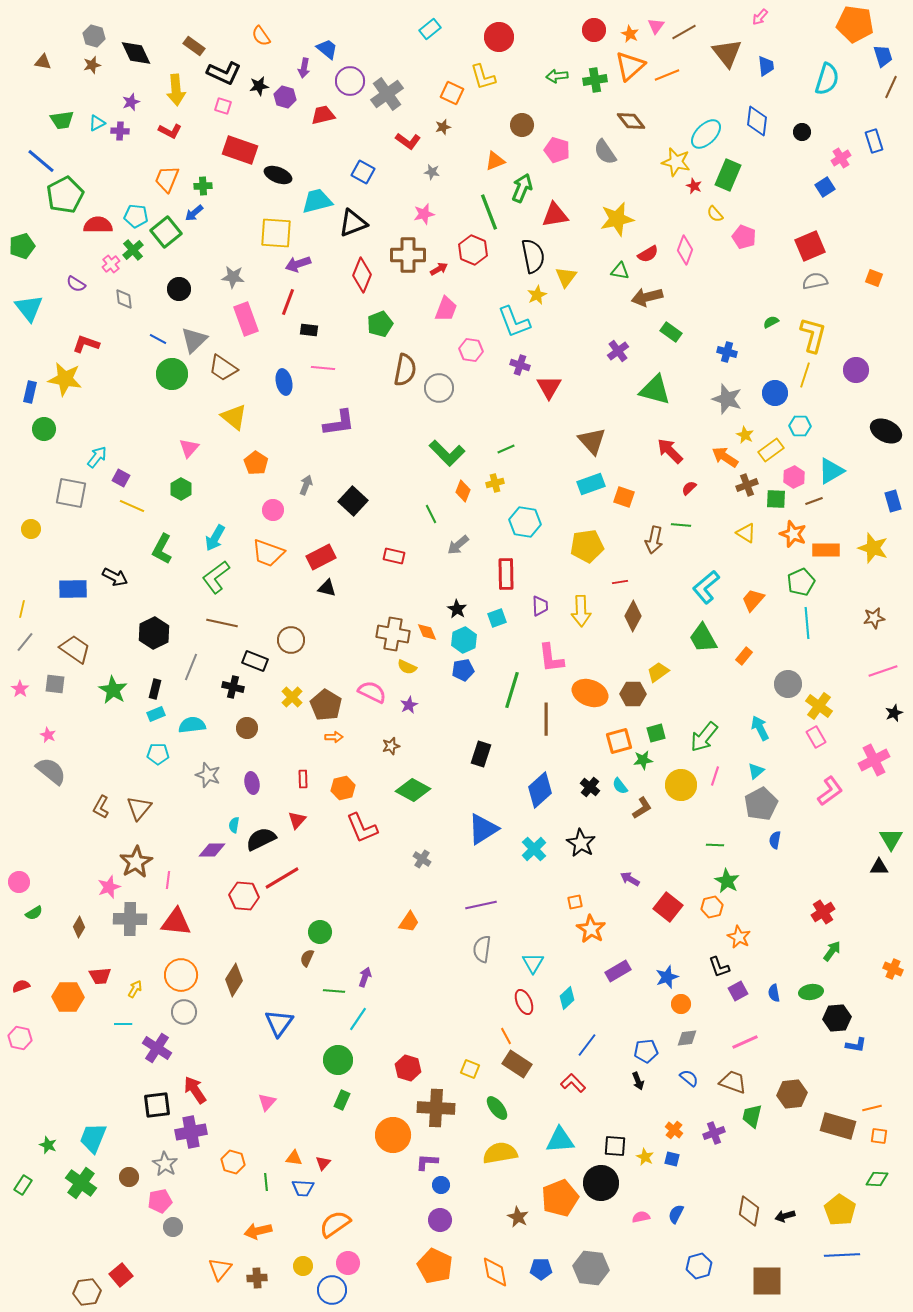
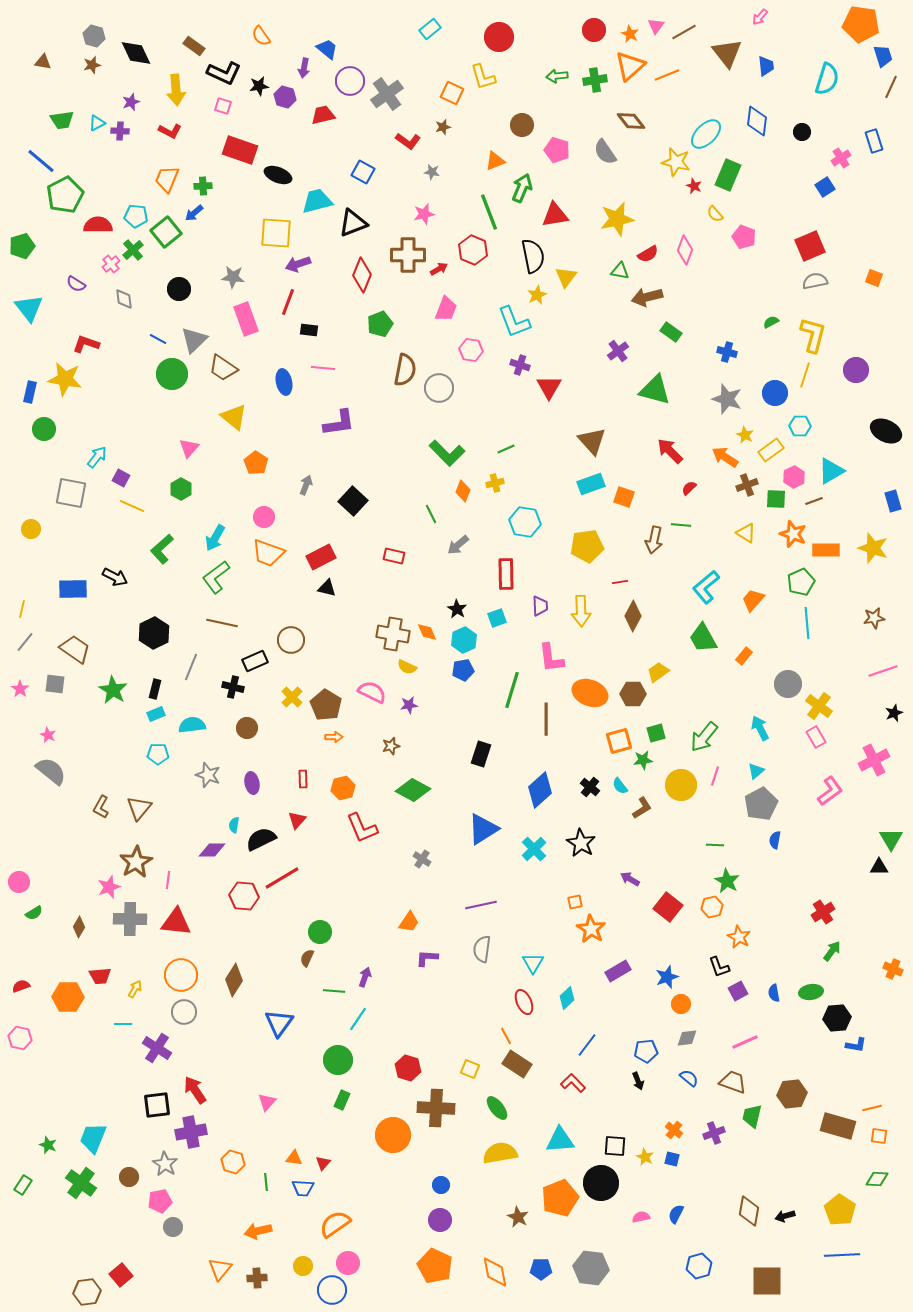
orange pentagon at (855, 24): moved 6 px right
pink circle at (273, 510): moved 9 px left, 7 px down
green L-shape at (162, 549): rotated 20 degrees clockwise
black rectangle at (255, 661): rotated 45 degrees counterclockwise
purple star at (409, 705): rotated 18 degrees clockwise
purple L-shape at (427, 1162): moved 204 px up
